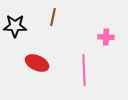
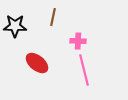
pink cross: moved 28 px left, 4 px down
red ellipse: rotated 15 degrees clockwise
pink line: rotated 12 degrees counterclockwise
